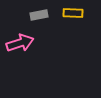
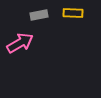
pink arrow: rotated 12 degrees counterclockwise
